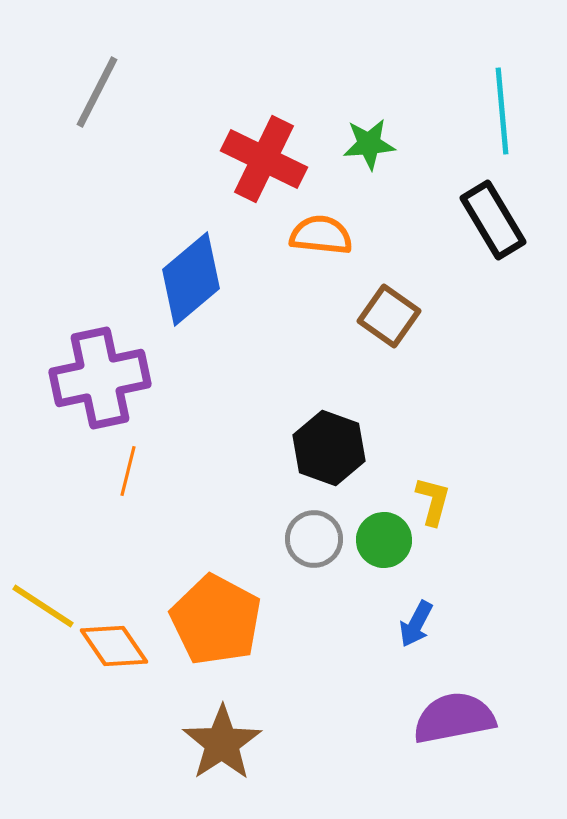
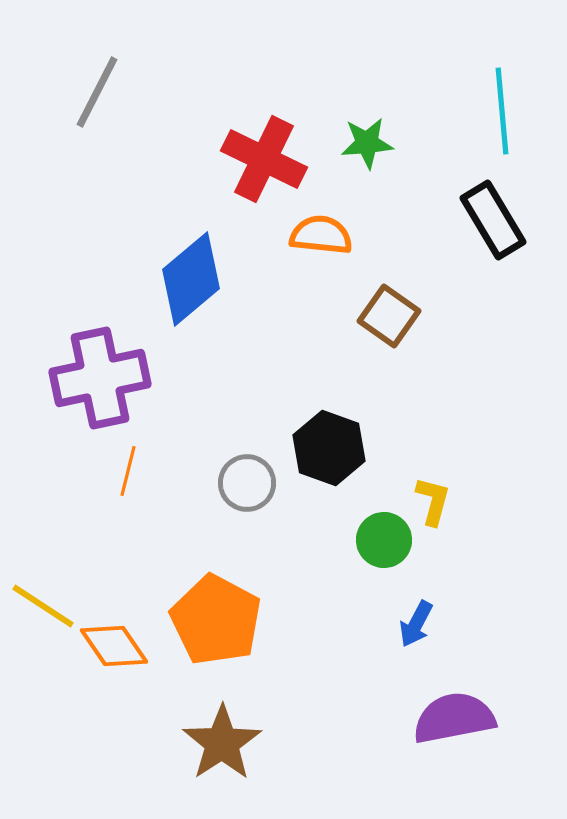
green star: moved 2 px left, 1 px up
gray circle: moved 67 px left, 56 px up
